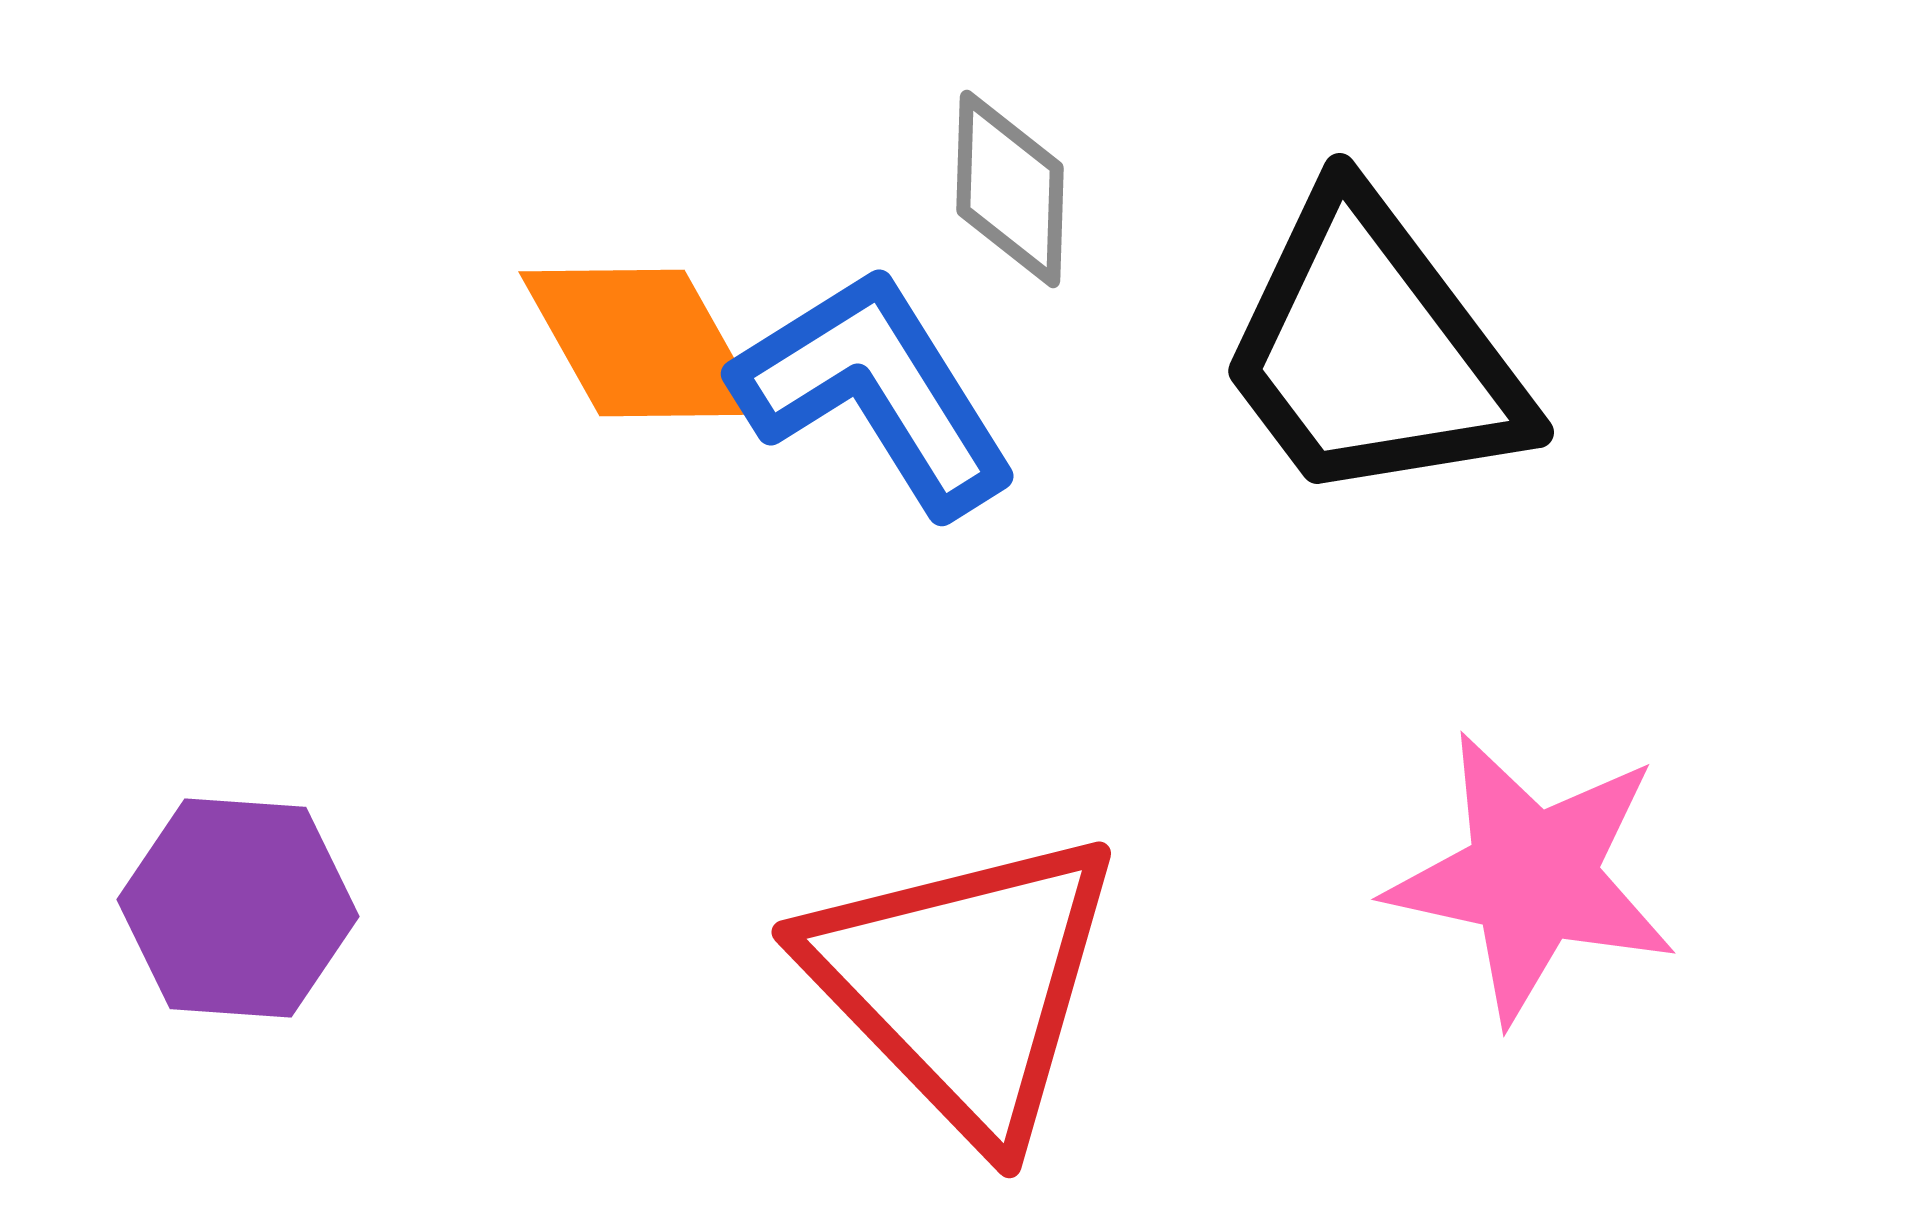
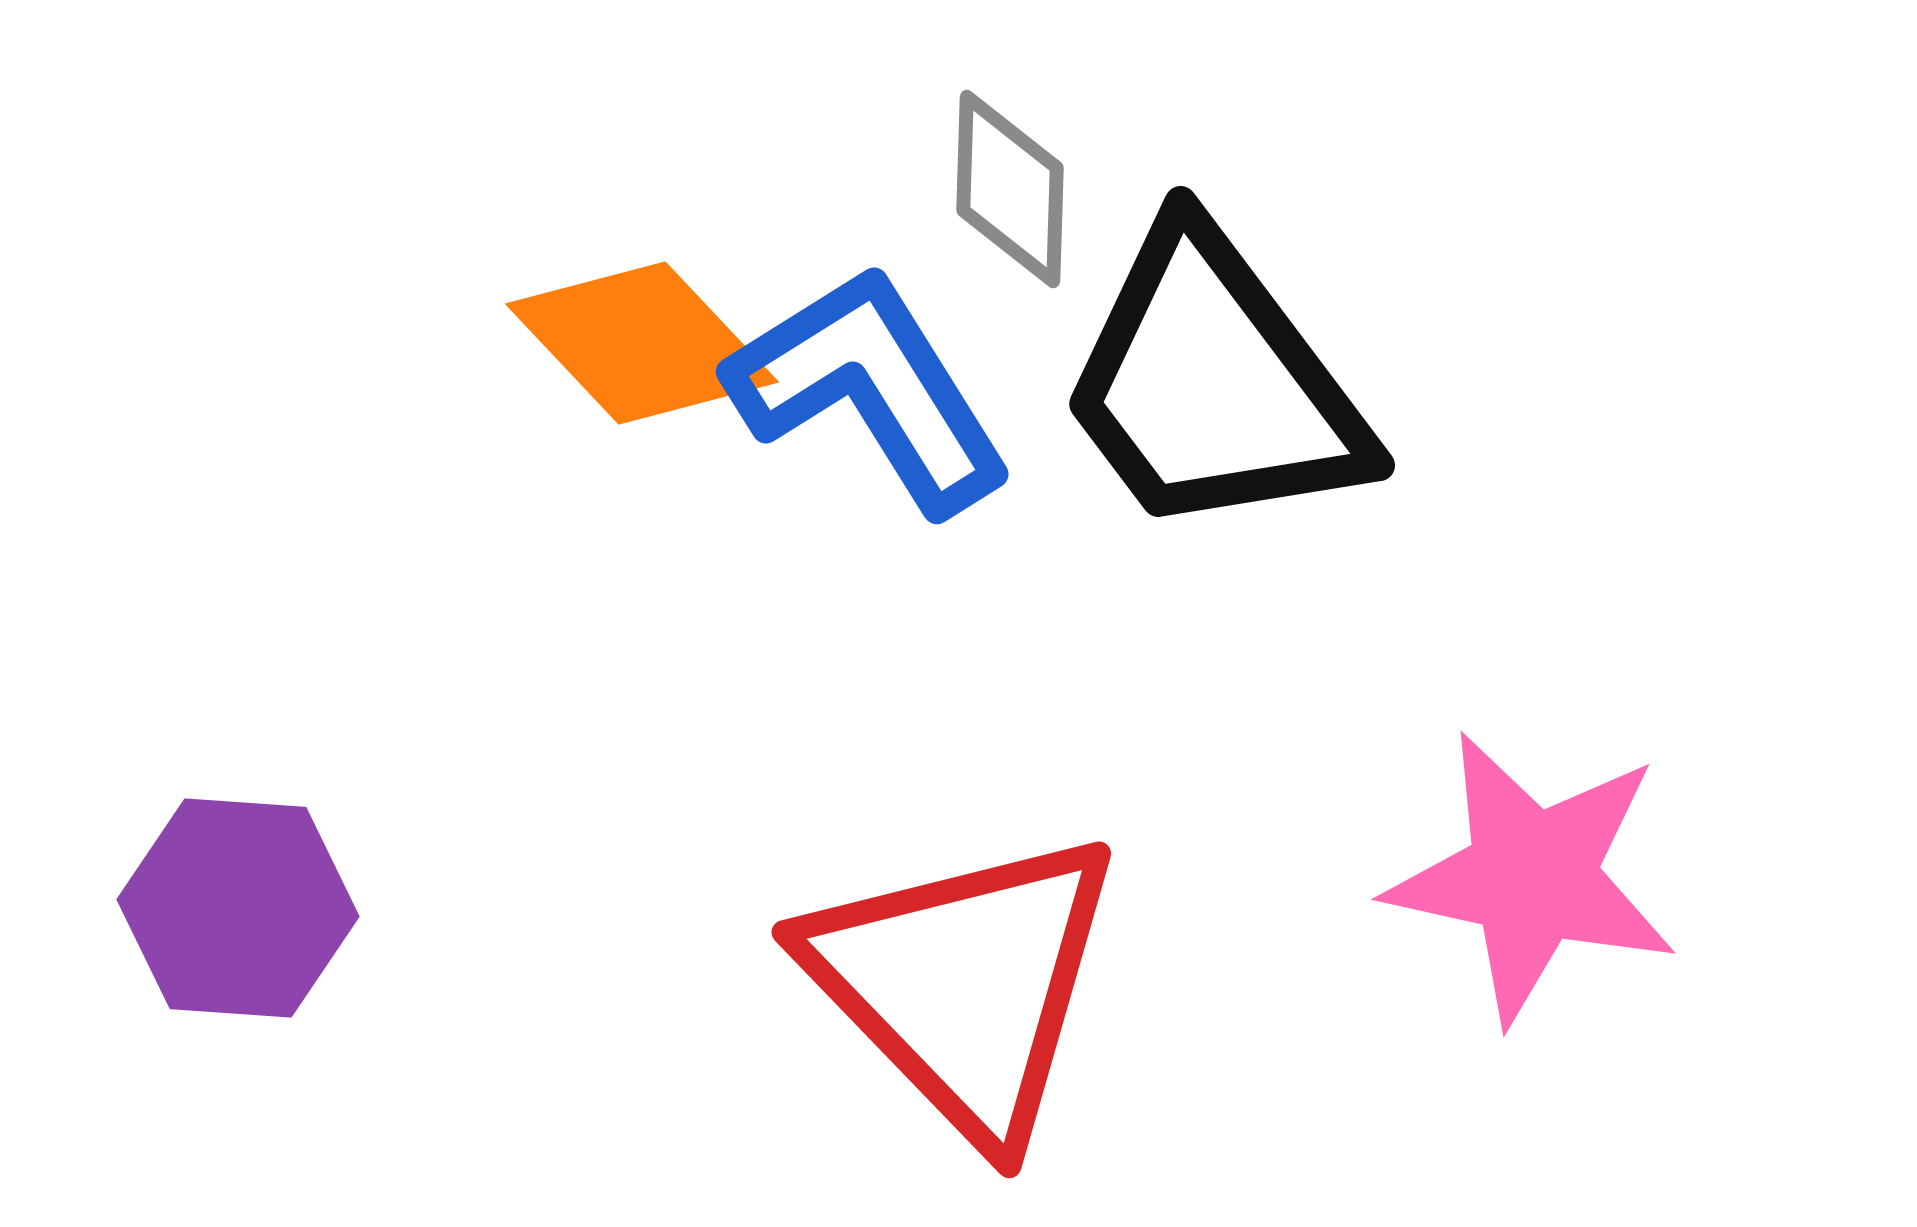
orange diamond: rotated 14 degrees counterclockwise
black trapezoid: moved 159 px left, 33 px down
blue L-shape: moved 5 px left, 2 px up
